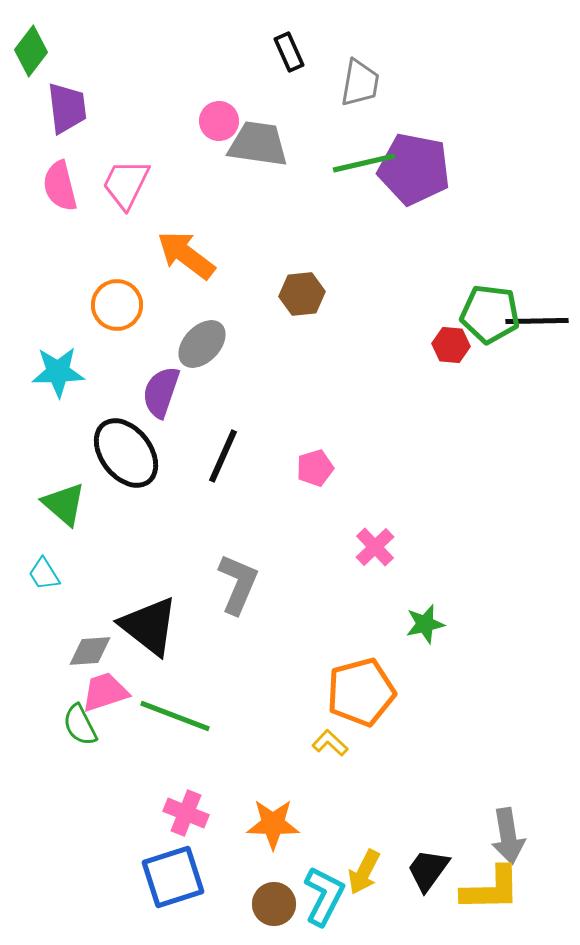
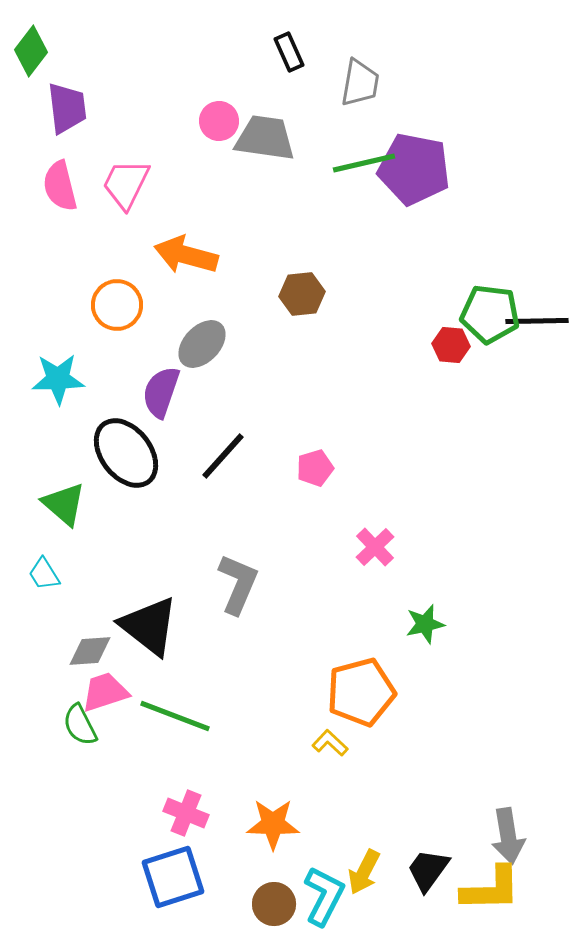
gray trapezoid at (258, 144): moved 7 px right, 6 px up
orange arrow at (186, 255): rotated 22 degrees counterclockwise
cyan star at (58, 372): moved 7 px down
black line at (223, 456): rotated 18 degrees clockwise
